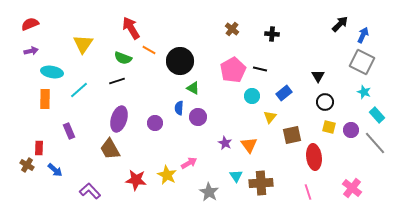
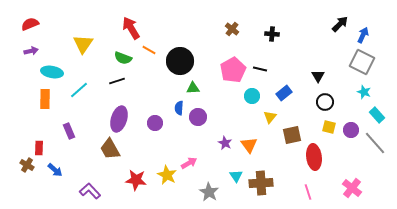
green triangle at (193, 88): rotated 32 degrees counterclockwise
